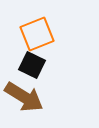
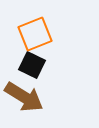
orange square: moved 2 px left
